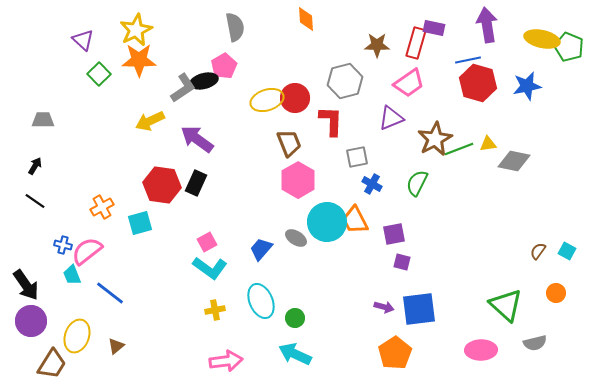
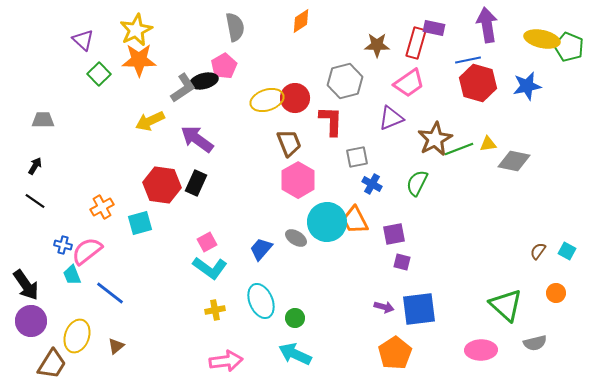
orange diamond at (306, 19): moved 5 px left, 2 px down; rotated 60 degrees clockwise
